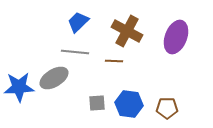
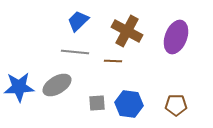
blue trapezoid: moved 1 px up
brown line: moved 1 px left
gray ellipse: moved 3 px right, 7 px down
brown pentagon: moved 9 px right, 3 px up
